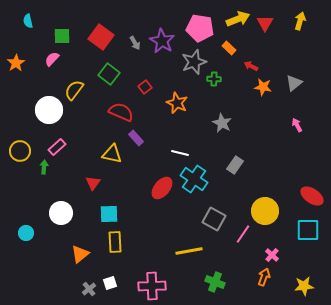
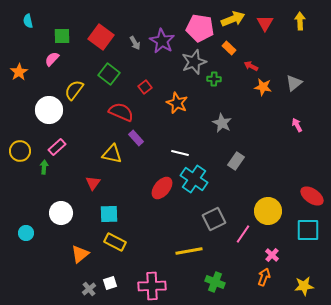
yellow arrow at (238, 19): moved 5 px left
yellow arrow at (300, 21): rotated 18 degrees counterclockwise
orange star at (16, 63): moved 3 px right, 9 px down
gray rectangle at (235, 165): moved 1 px right, 4 px up
yellow circle at (265, 211): moved 3 px right
gray square at (214, 219): rotated 35 degrees clockwise
yellow rectangle at (115, 242): rotated 60 degrees counterclockwise
